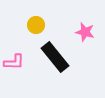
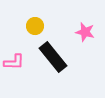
yellow circle: moved 1 px left, 1 px down
black rectangle: moved 2 px left
